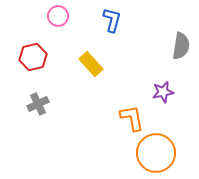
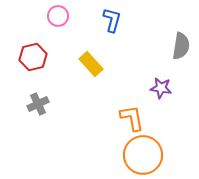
purple star: moved 2 px left, 4 px up; rotated 20 degrees clockwise
orange circle: moved 13 px left, 2 px down
